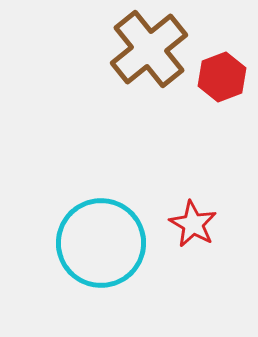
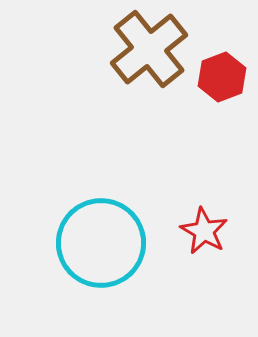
red star: moved 11 px right, 7 px down
